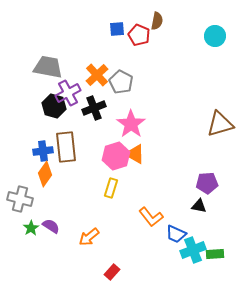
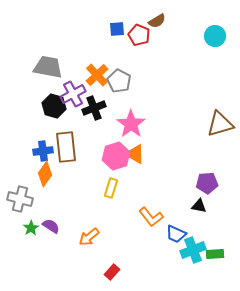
brown semicircle: rotated 48 degrees clockwise
gray pentagon: moved 2 px left, 1 px up
purple cross: moved 5 px right, 1 px down
